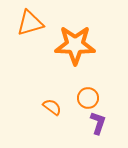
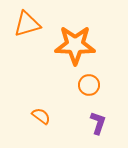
orange triangle: moved 3 px left, 1 px down
orange circle: moved 1 px right, 13 px up
orange semicircle: moved 11 px left, 9 px down
